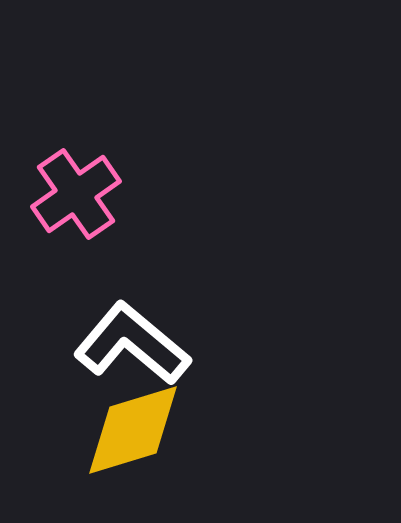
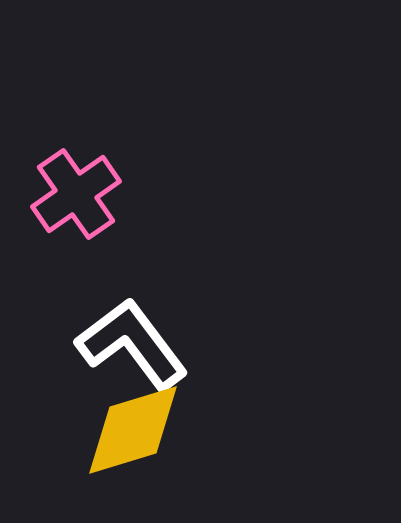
white L-shape: rotated 13 degrees clockwise
